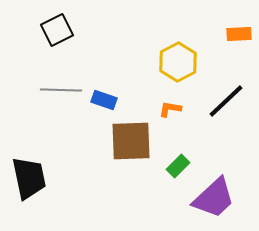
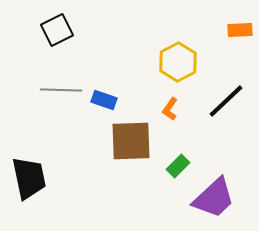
orange rectangle: moved 1 px right, 4 px up
orange L-shape: rotated 65 degrees counterclockwise
